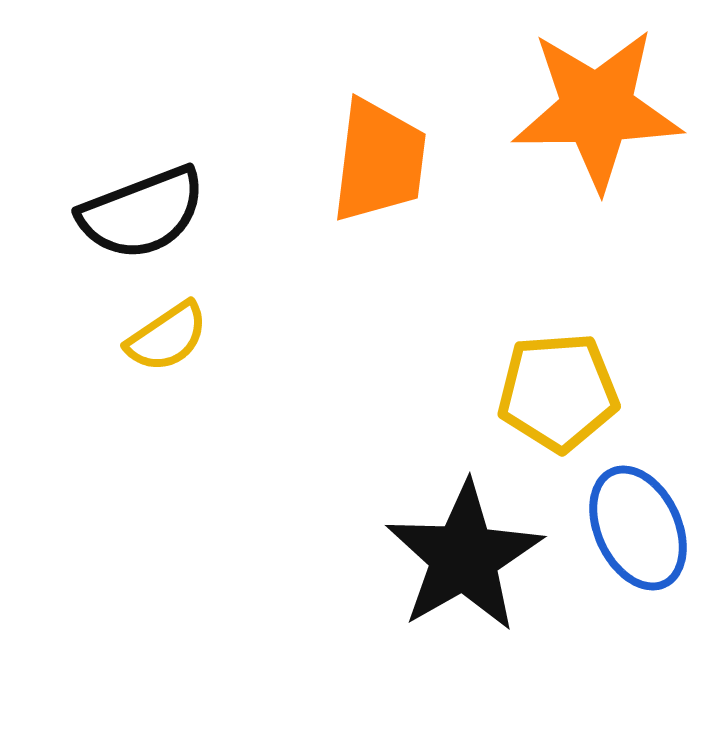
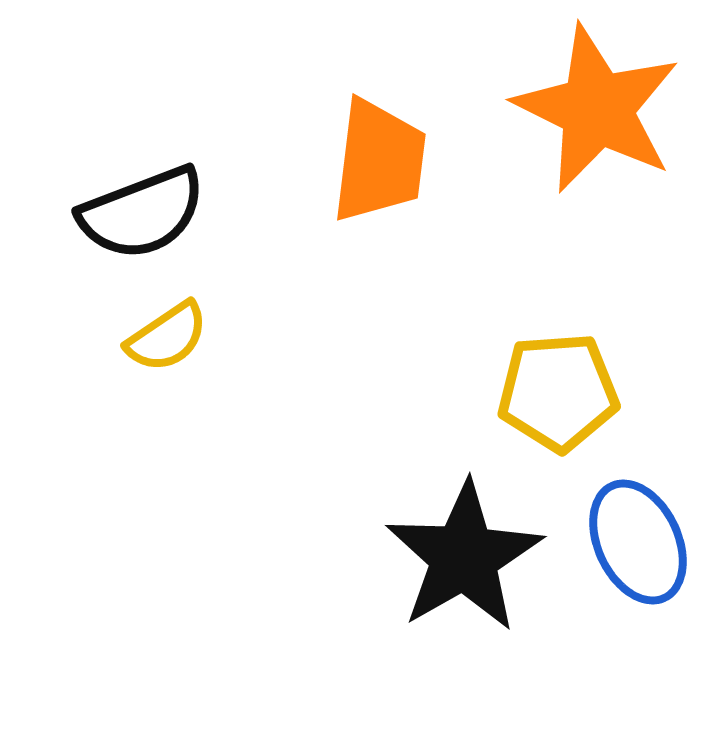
orange star: rotated 27 degrees clockwise
blue ellipse: moved 14 px down
